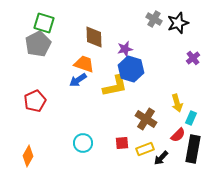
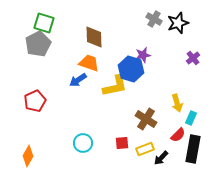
purple star: moved 18 px right, 6 px down
orange trapezoid: moved 5 px right, 1 px up
